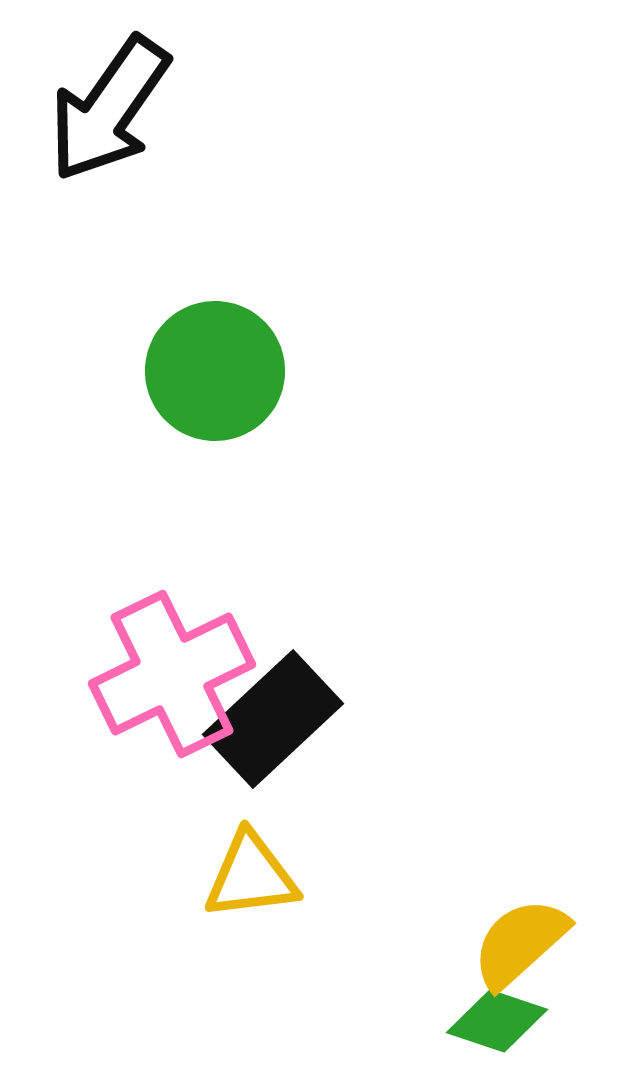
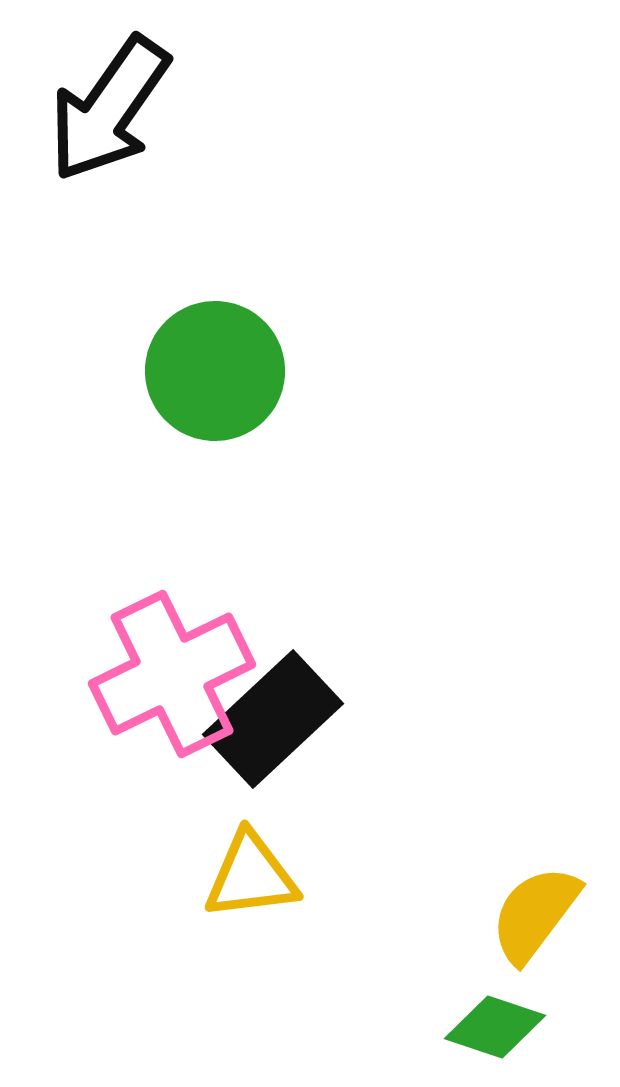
yellow semicircle: moved 15 px right, 29 px up; rotated 11 degrees counterclockwise
green diamond: moved 2 px left, 6 px down
